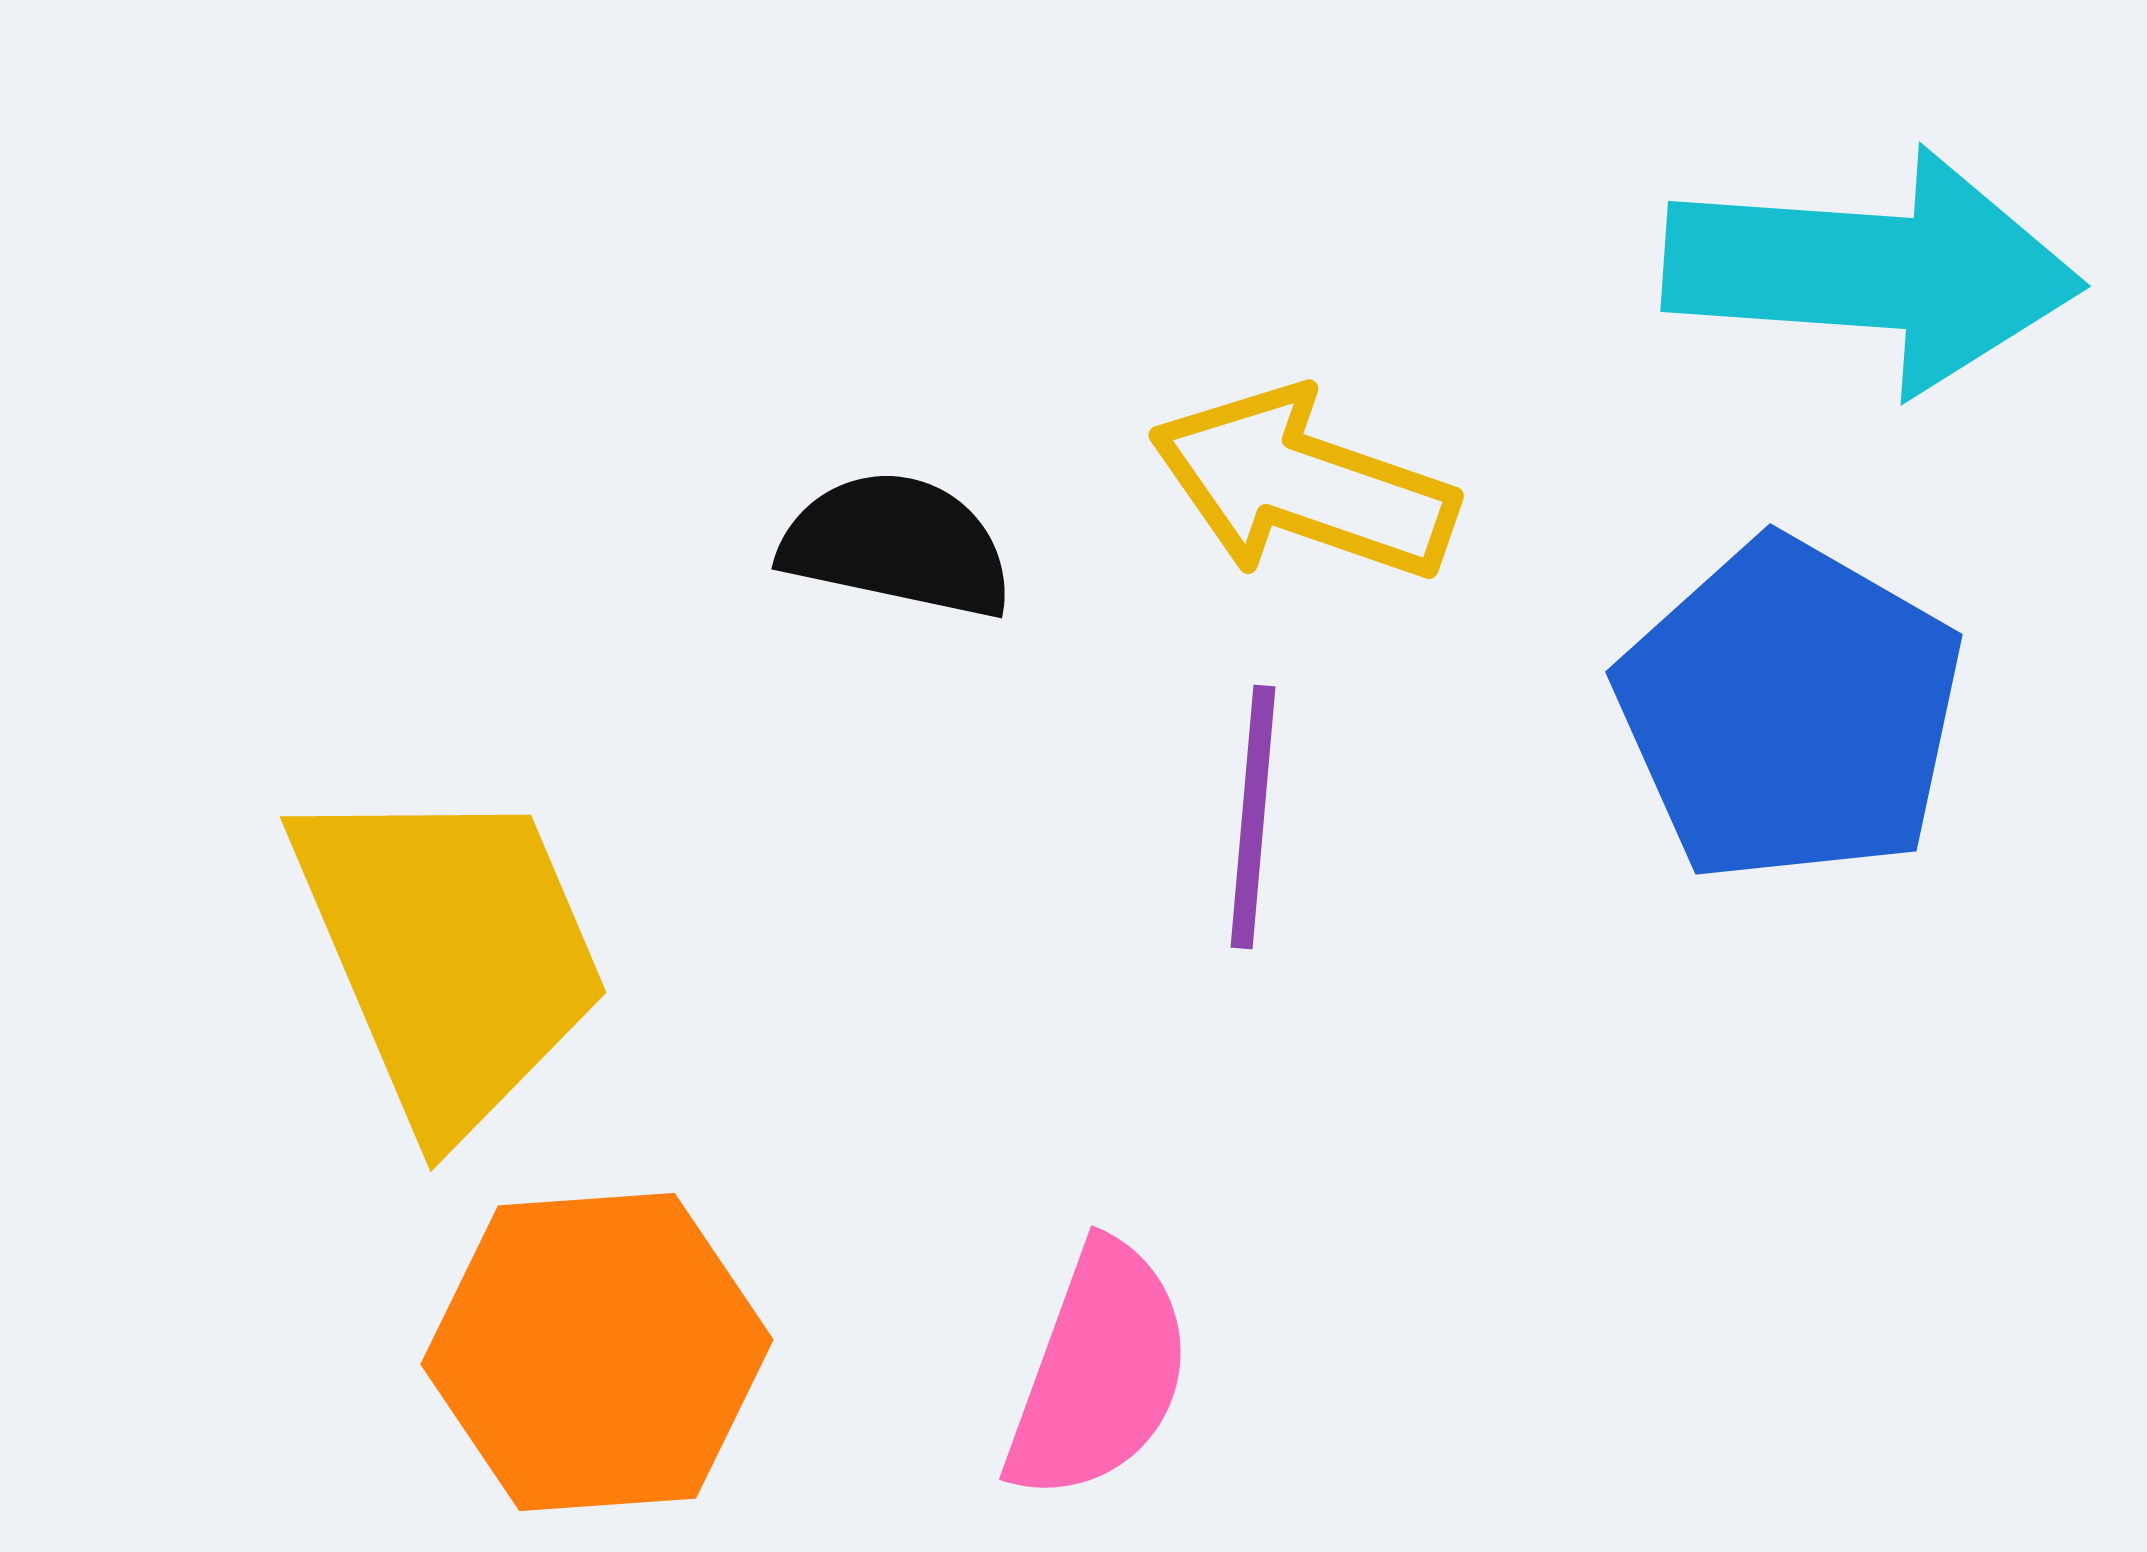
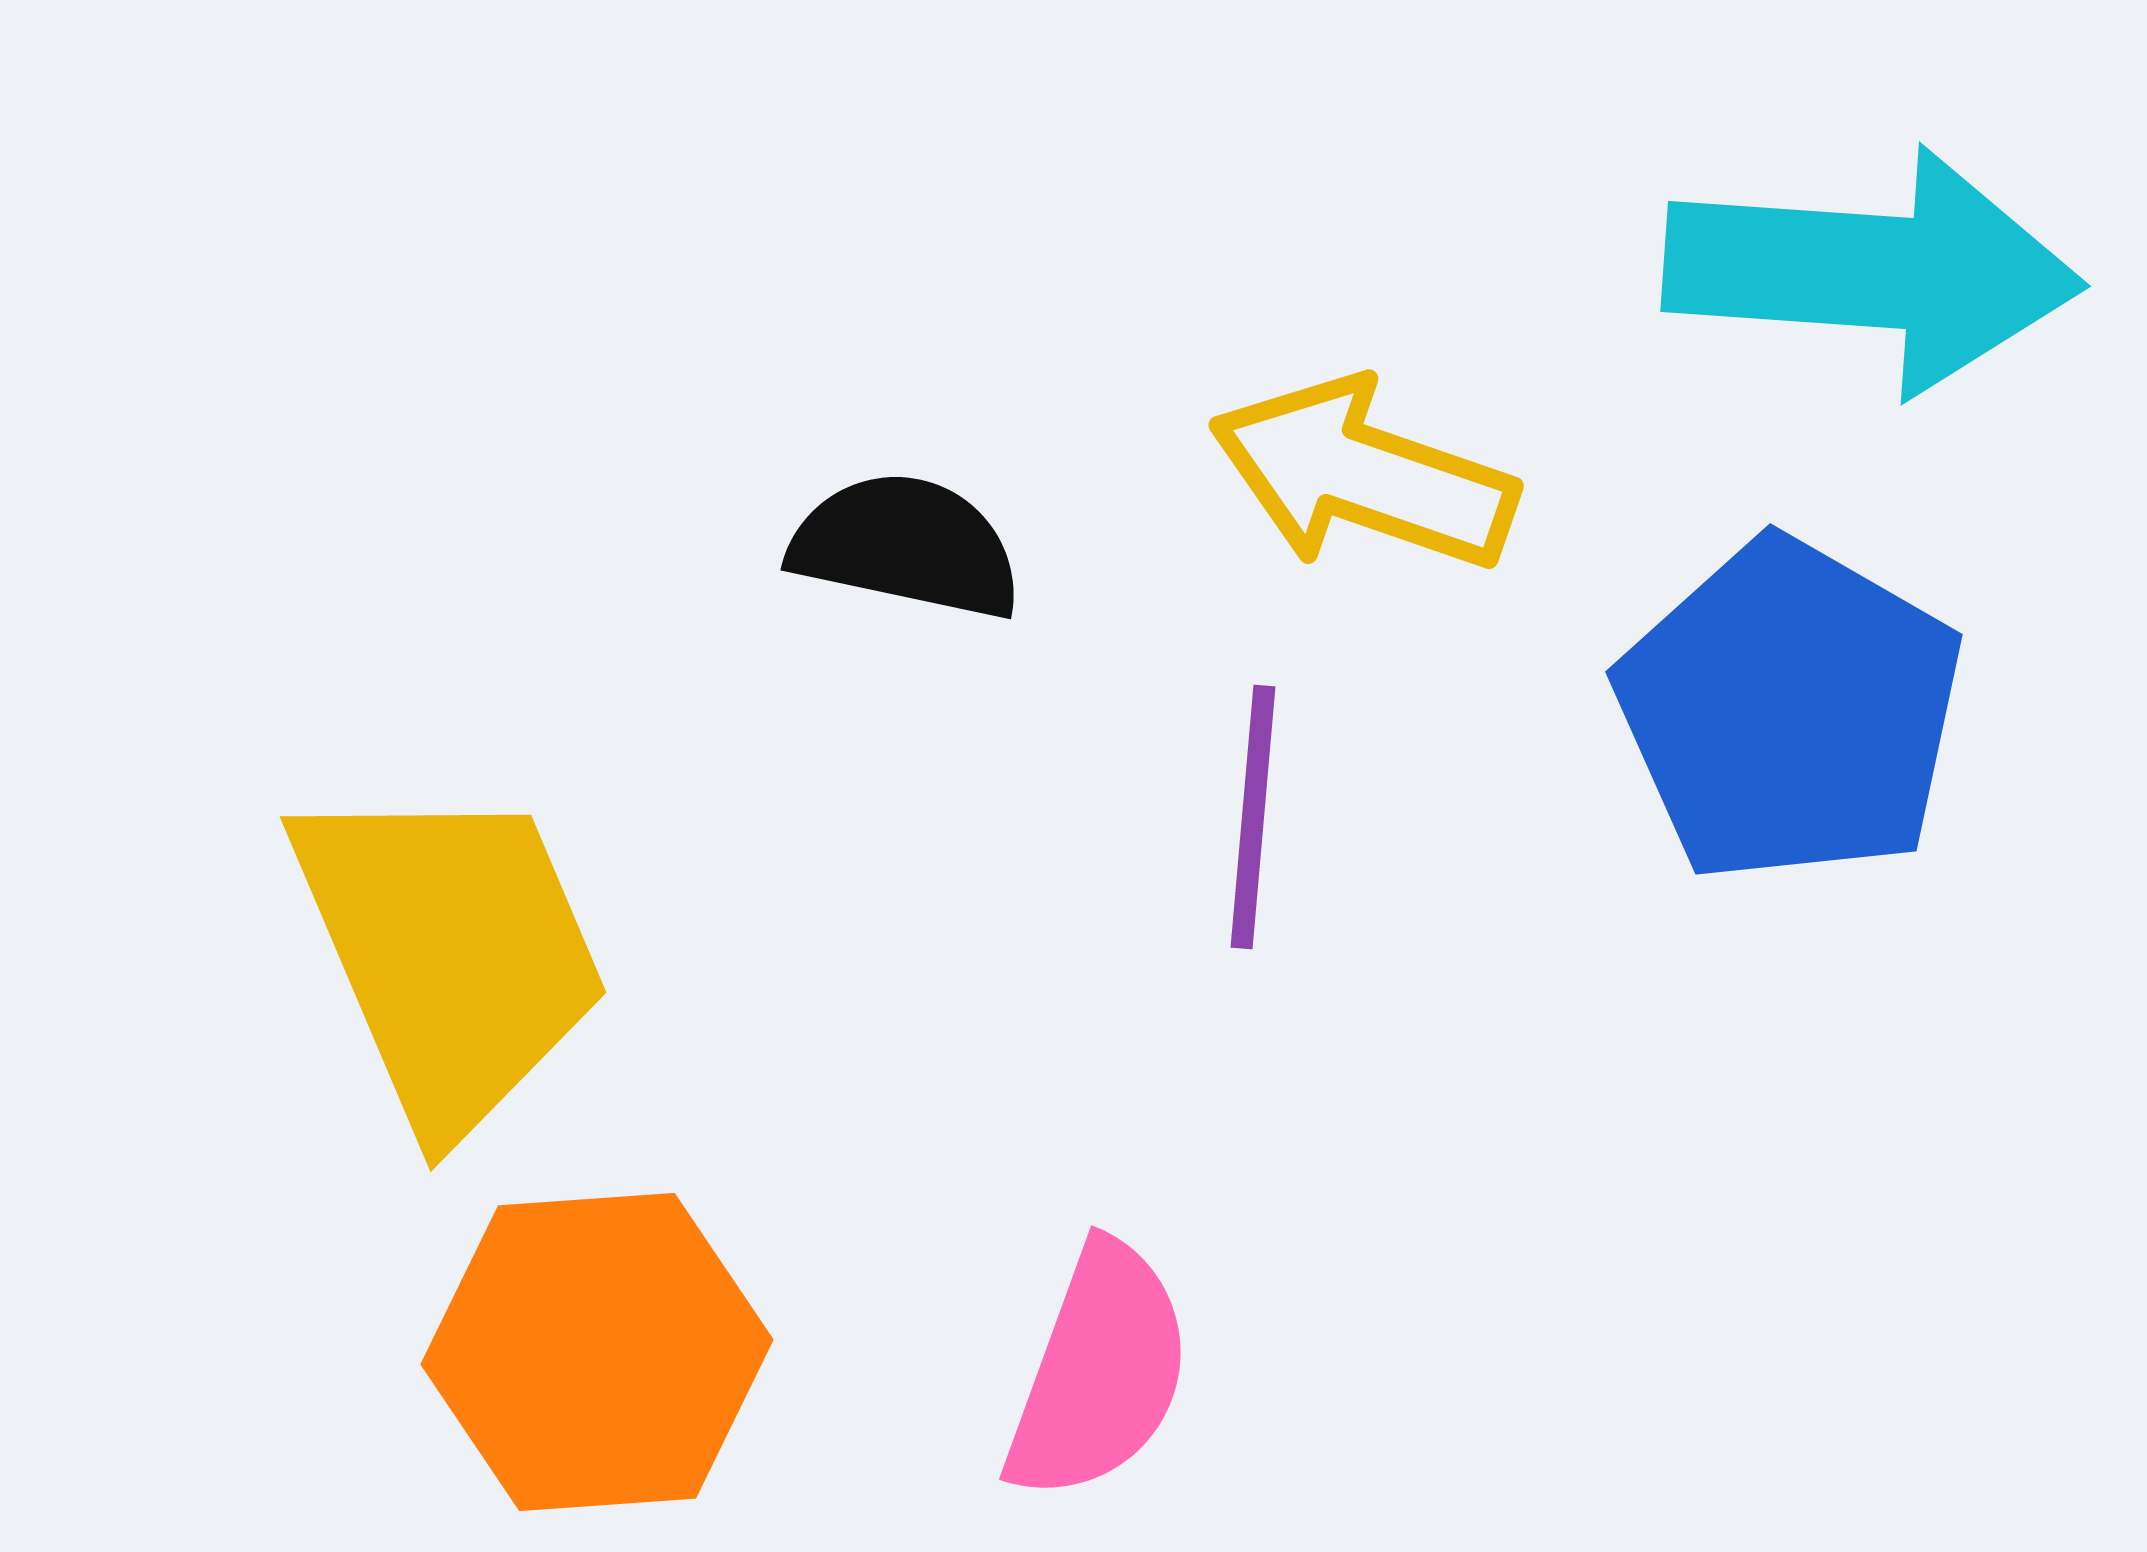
yellow arrow: moved 60 px right, 10 px up
black semicircle: moved 9 px right, 1 px down
